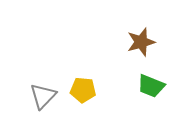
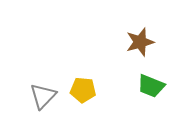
brown star: moved 1 px left
